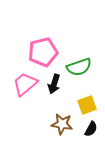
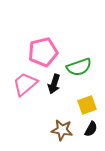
brown star: moved 6 px down
